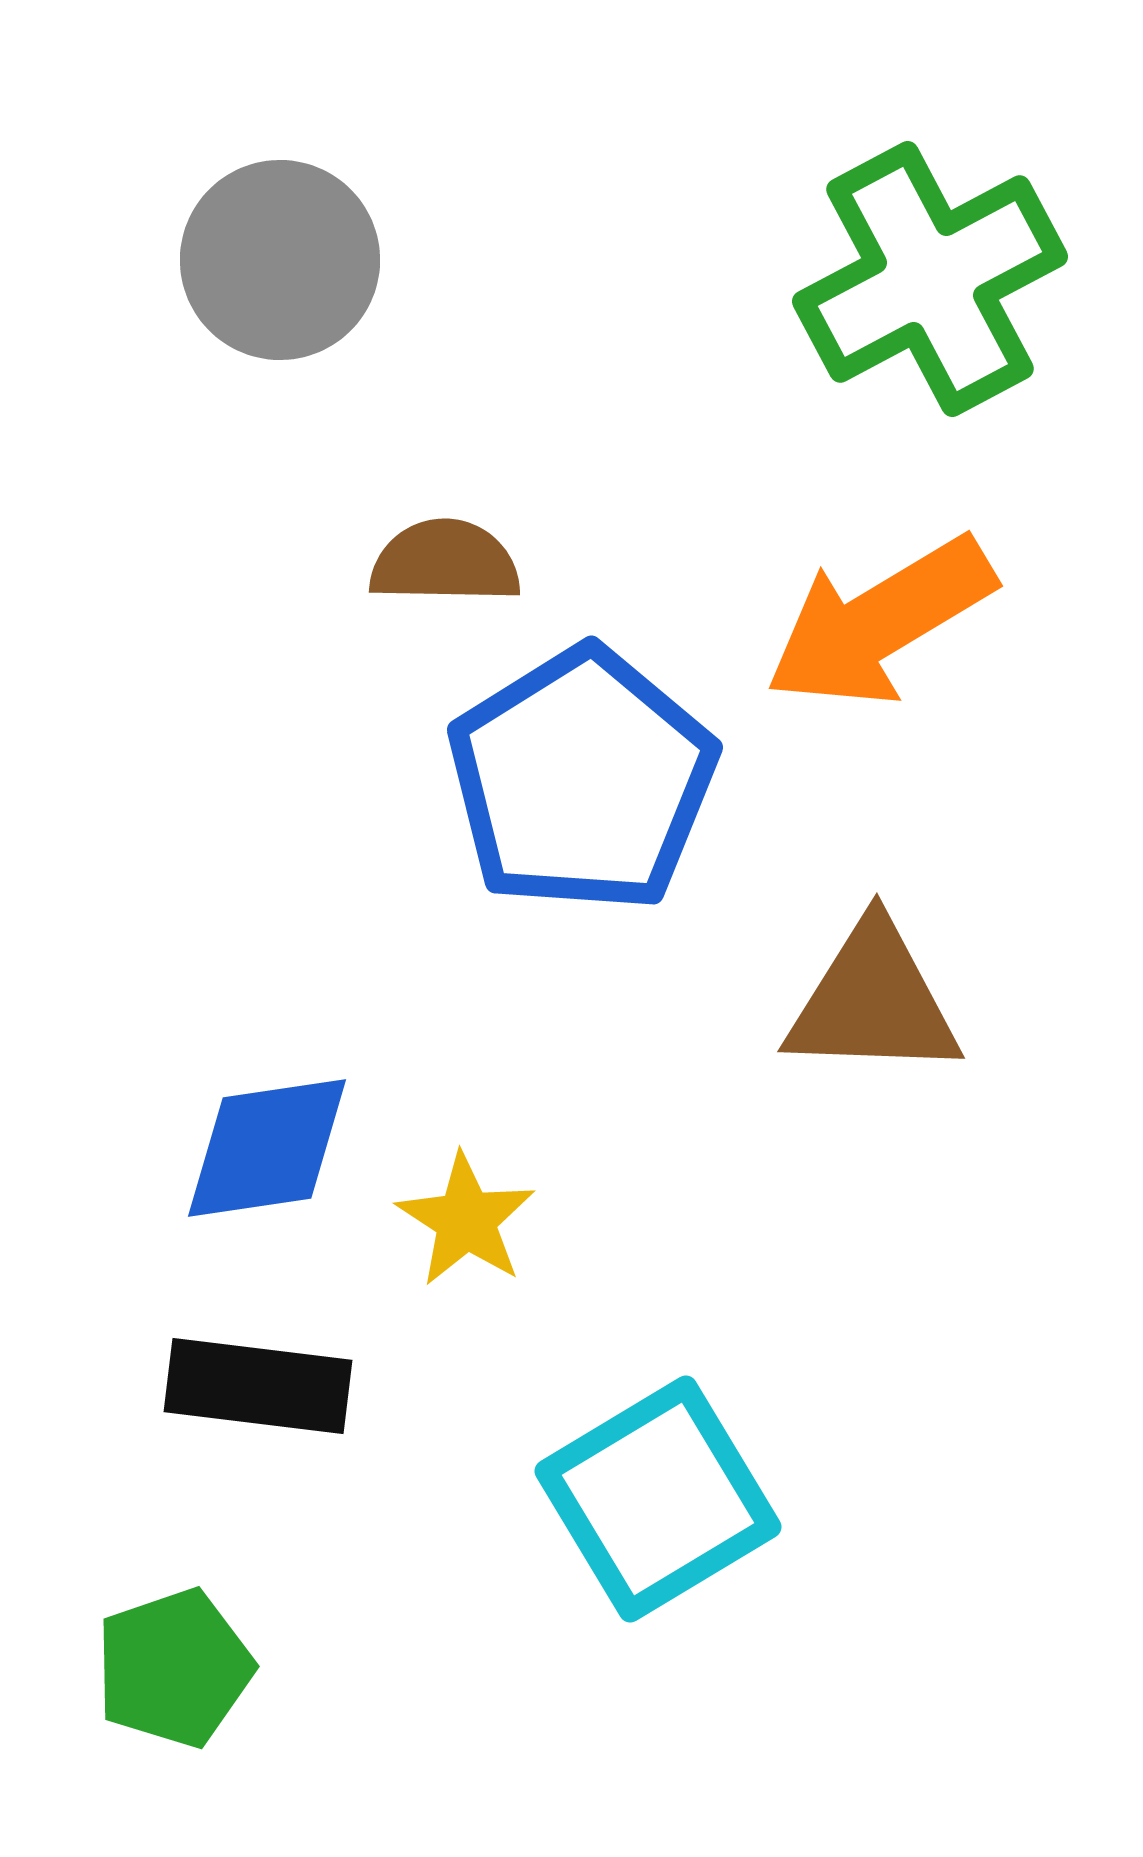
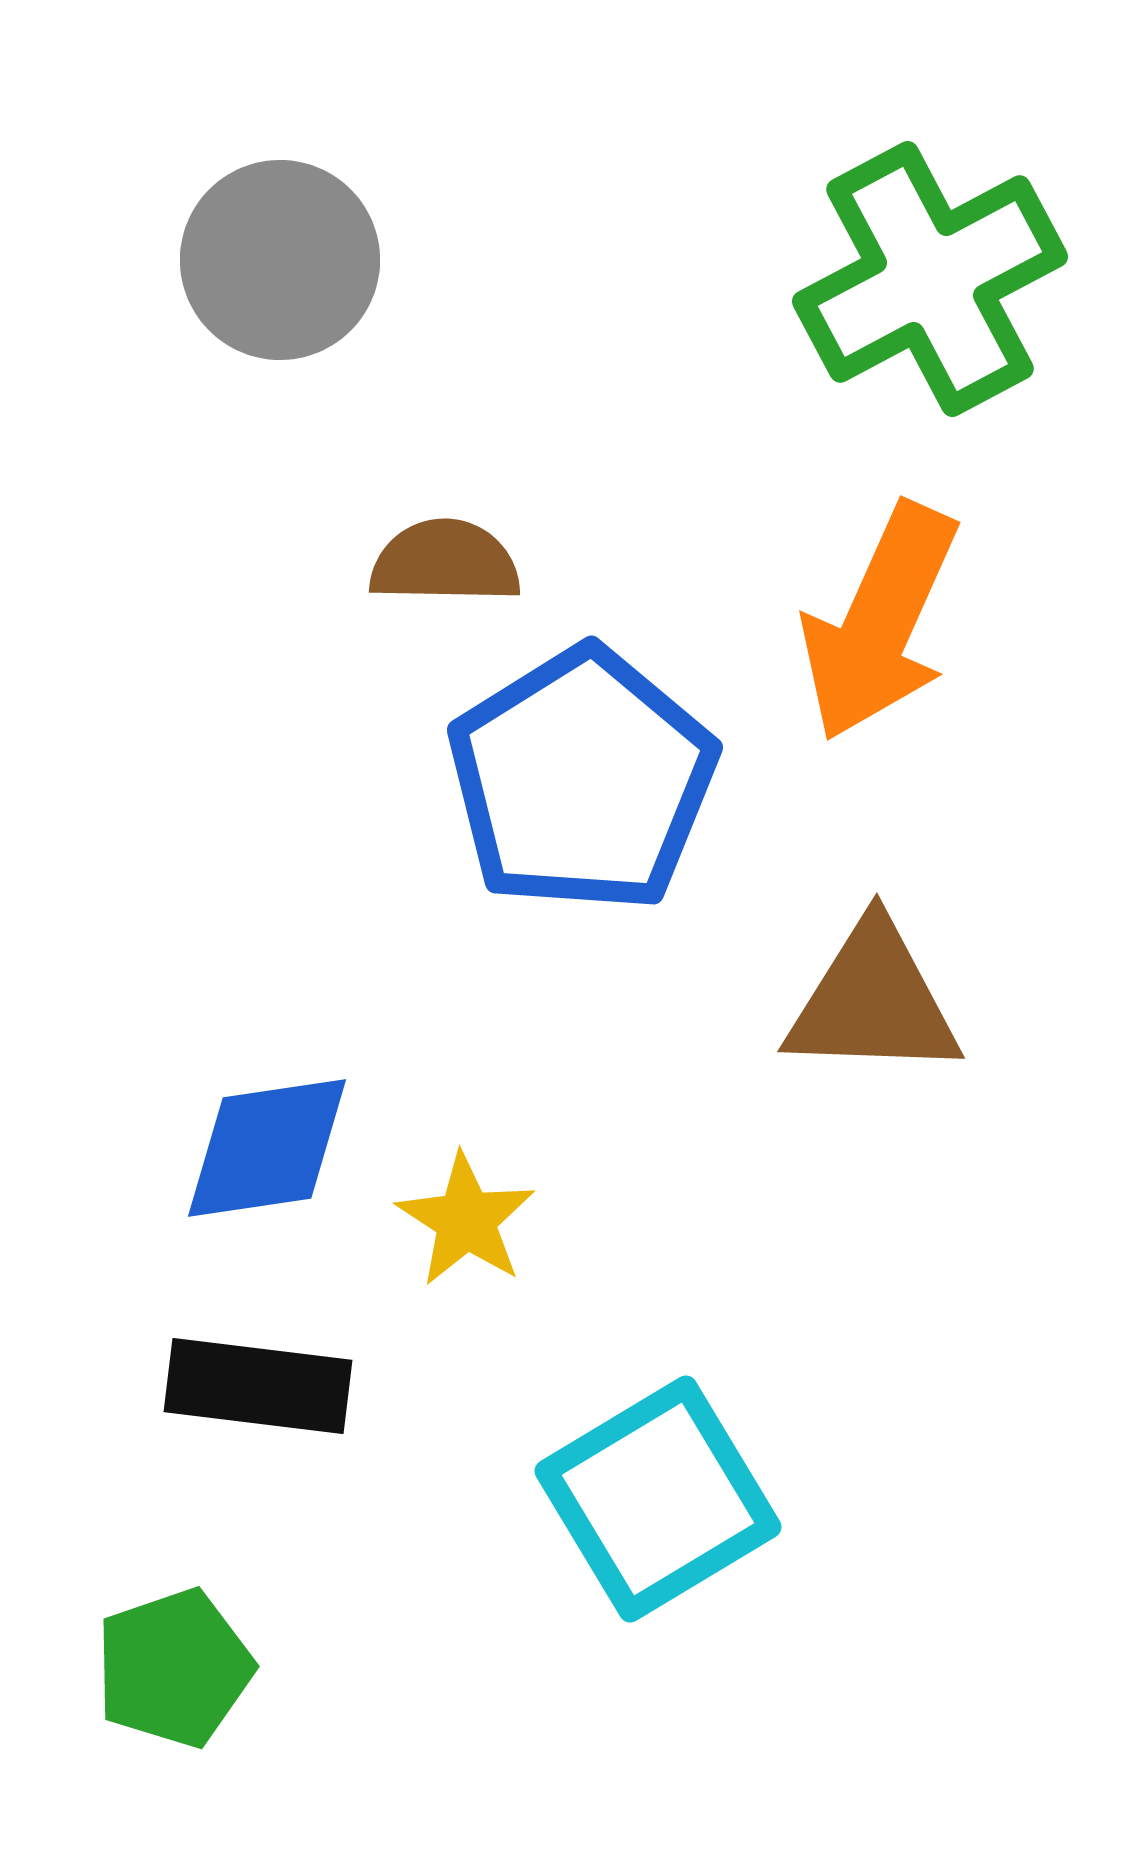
orange arrow: rotated 35 degrees counterclockwise
